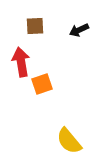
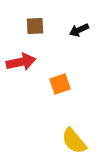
red arrow: rotated 88 degrees clockwise
orange square: moved 18 px right
yellow semicircle: moved 5 px right
